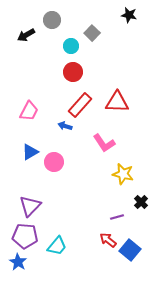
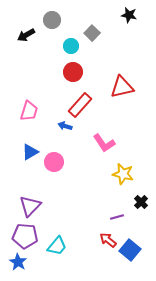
red triangle: moved 5 px right, 15 px up; rotated 15 degrees counterclockwise
pink trapezoid: rotated 10 degrees counterclockwise
